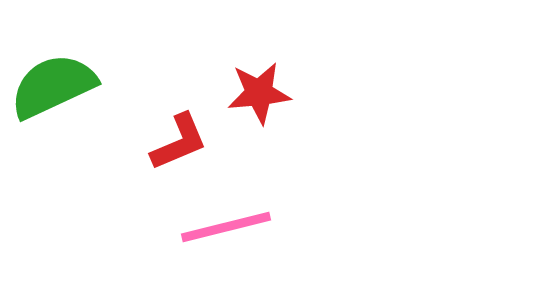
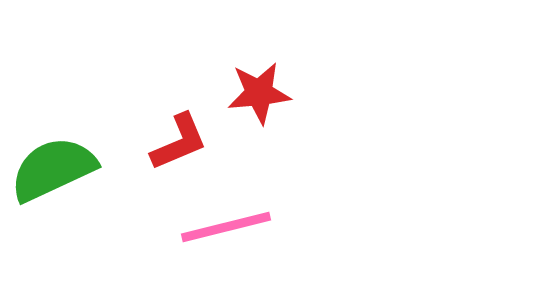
green semicircle: moved 83 px down
